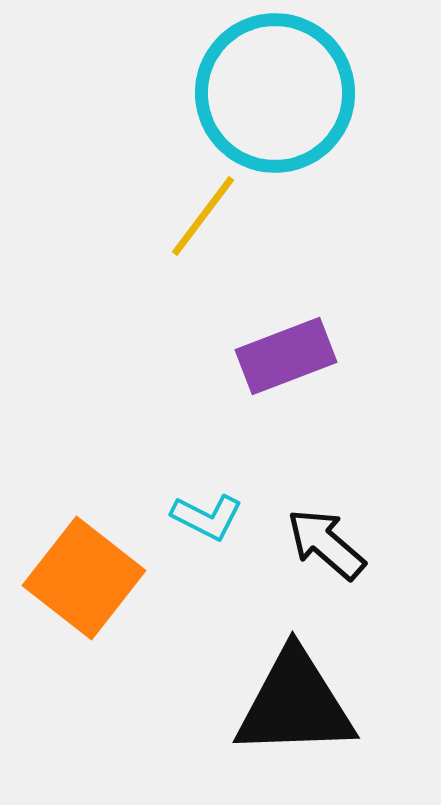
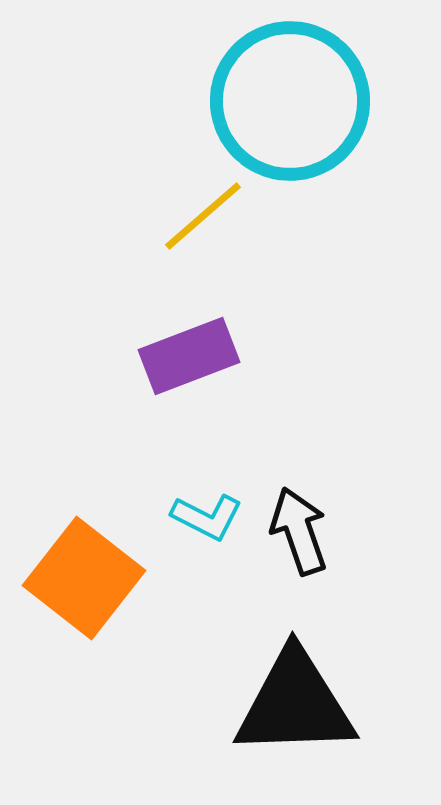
cyan circle: moved 15 px right, 8 px down
yellow line: rotated 12 degrees clockwise
purple rectangle: moved 97 px left
black arrow: moved 27 px left, 13 px up; rotated 30 degrees clockwise
